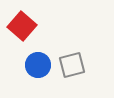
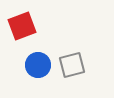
red square: rotated 28 degrees clockwise
